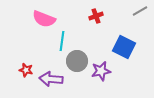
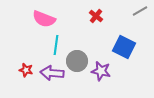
red cross: rotated 32 degrees counterclockwise
cyan line: moved 6 px left, 4 px down
purple star: rotated 24 degrees clockwise
purple arrow: moved 1 px right, 6 px up
